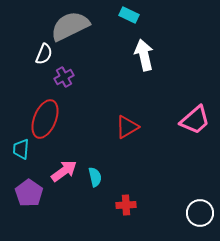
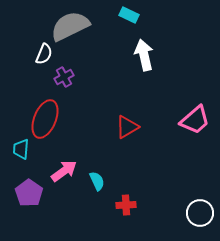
cyan semicircle: moved 2 px right, 4 px down; rotated 12 degrees counterclockwise
